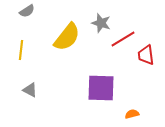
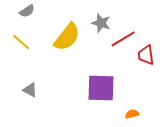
yellow line: moved 8 px up; rotated 54 degrees counterclockwise
